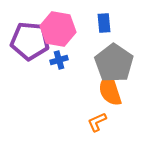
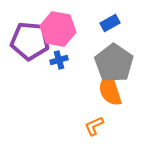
blue rectangle: moved 6 px right; rotated 66 degrees clockwise
orange L-shape: moved 3 px left, 4 px down
